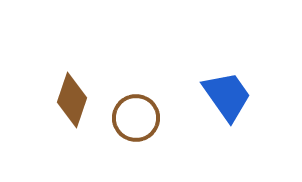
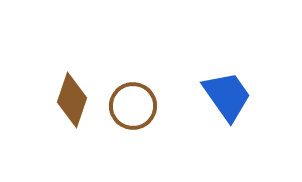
brown circle: moved 3 px left, 12 px up
